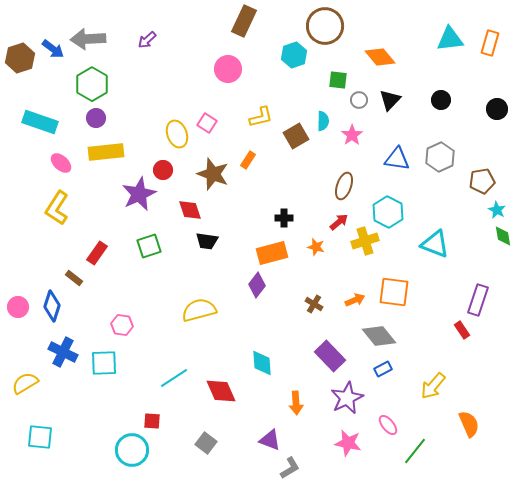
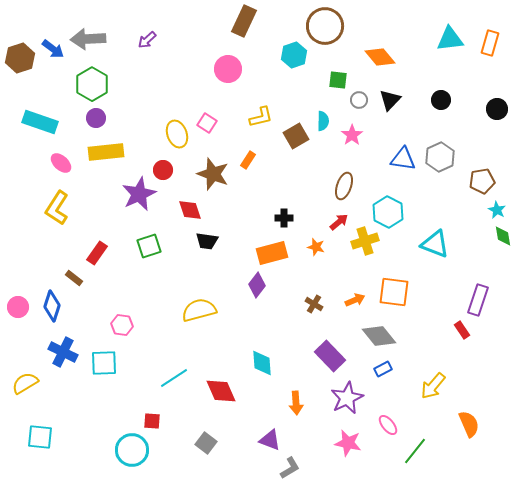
blue triangle at (397, 159): moved 6 px right
